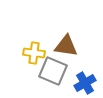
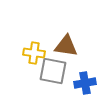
gray square: rotated 12 degrees counterclockwise
blue cross: rotated 20 degrees clockwise
